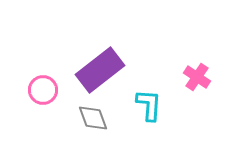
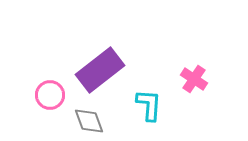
pink cross: moved 3 px left, 2 px down
pink circle: moved 7 px right, 5 px down
gray diamond: moved 4 px left, 3 px down
